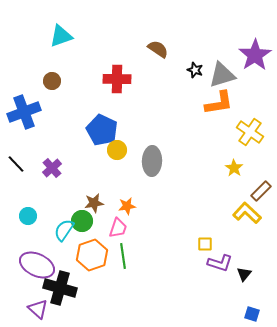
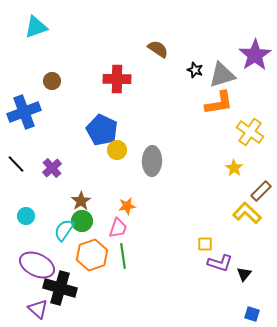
cyan triangle: moved 25 px left, 9 px up
brown star: moved 13 px left, 2 px up; rotated 24 degrees counterclockwise
cyan circle: moved 2 px left
